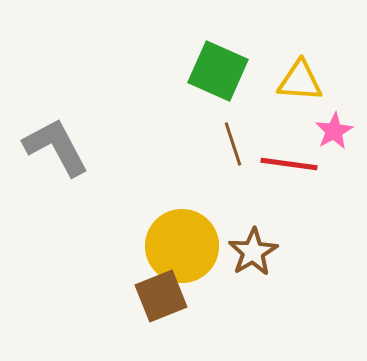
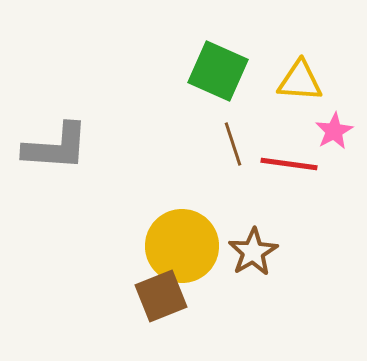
gray L-shape: rotated 122 degrees clockwise
